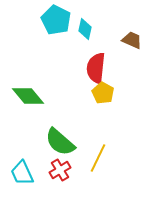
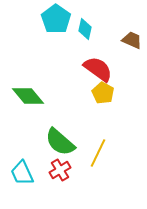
cyan pentagon: moved 1 px up; rotated 8 degrees clockwise
red semicircle: moved 2 px right, 1 px down; rotated 120 degrees clockwise
yellow line: moved 5 px up
